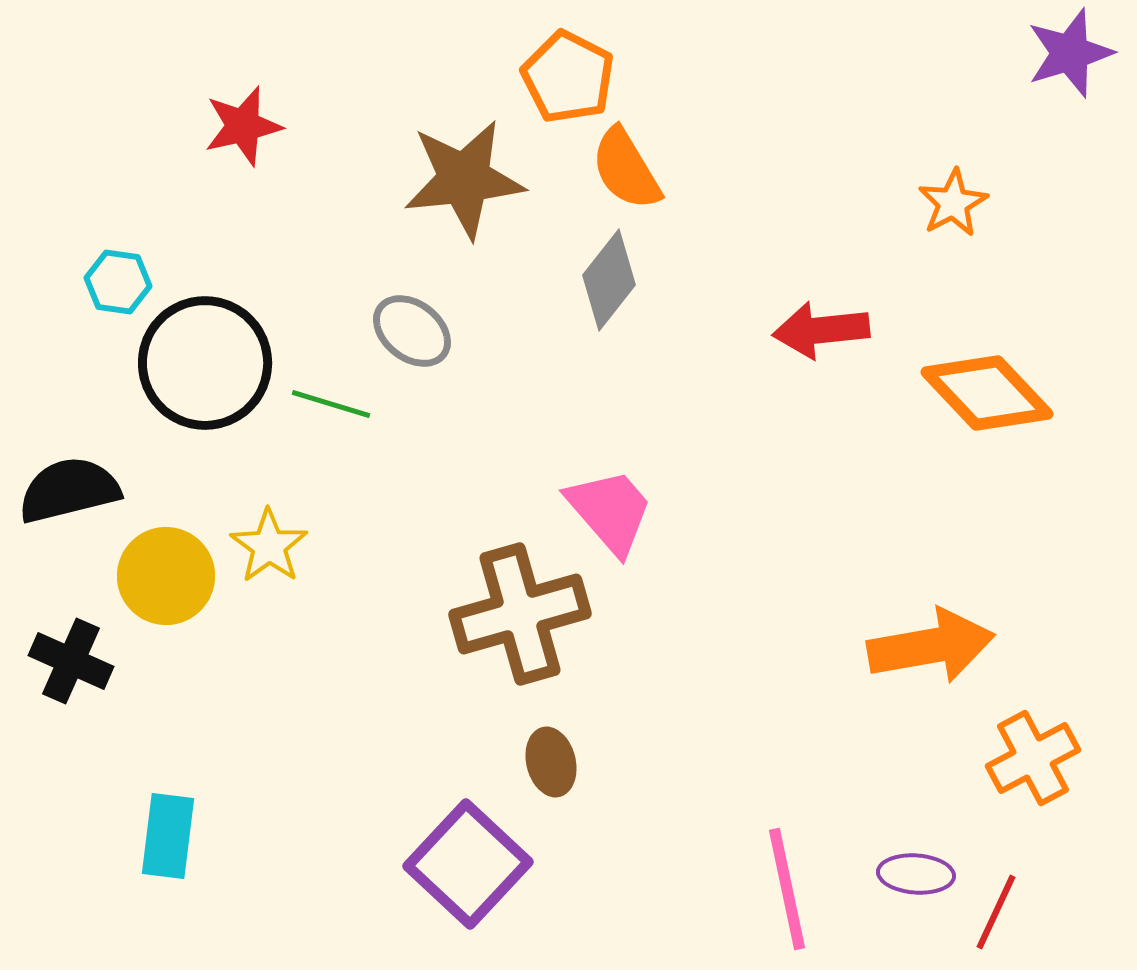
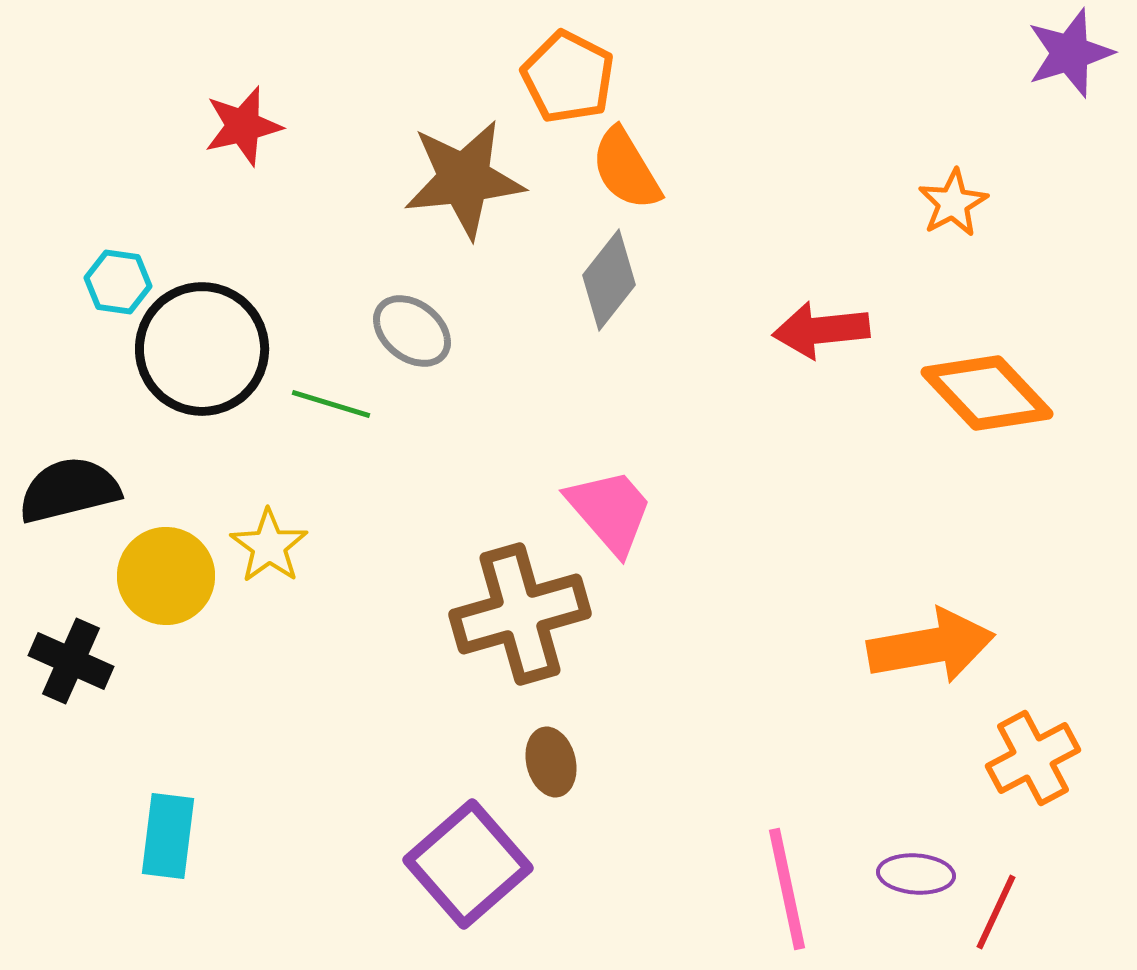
black circle: moved 3 px left, 14 px up
purple square: rotated 6 degrees clockwise
